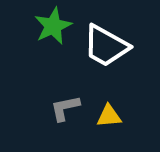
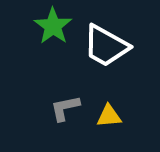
green star: rotated 12 degrees counterclockwise
